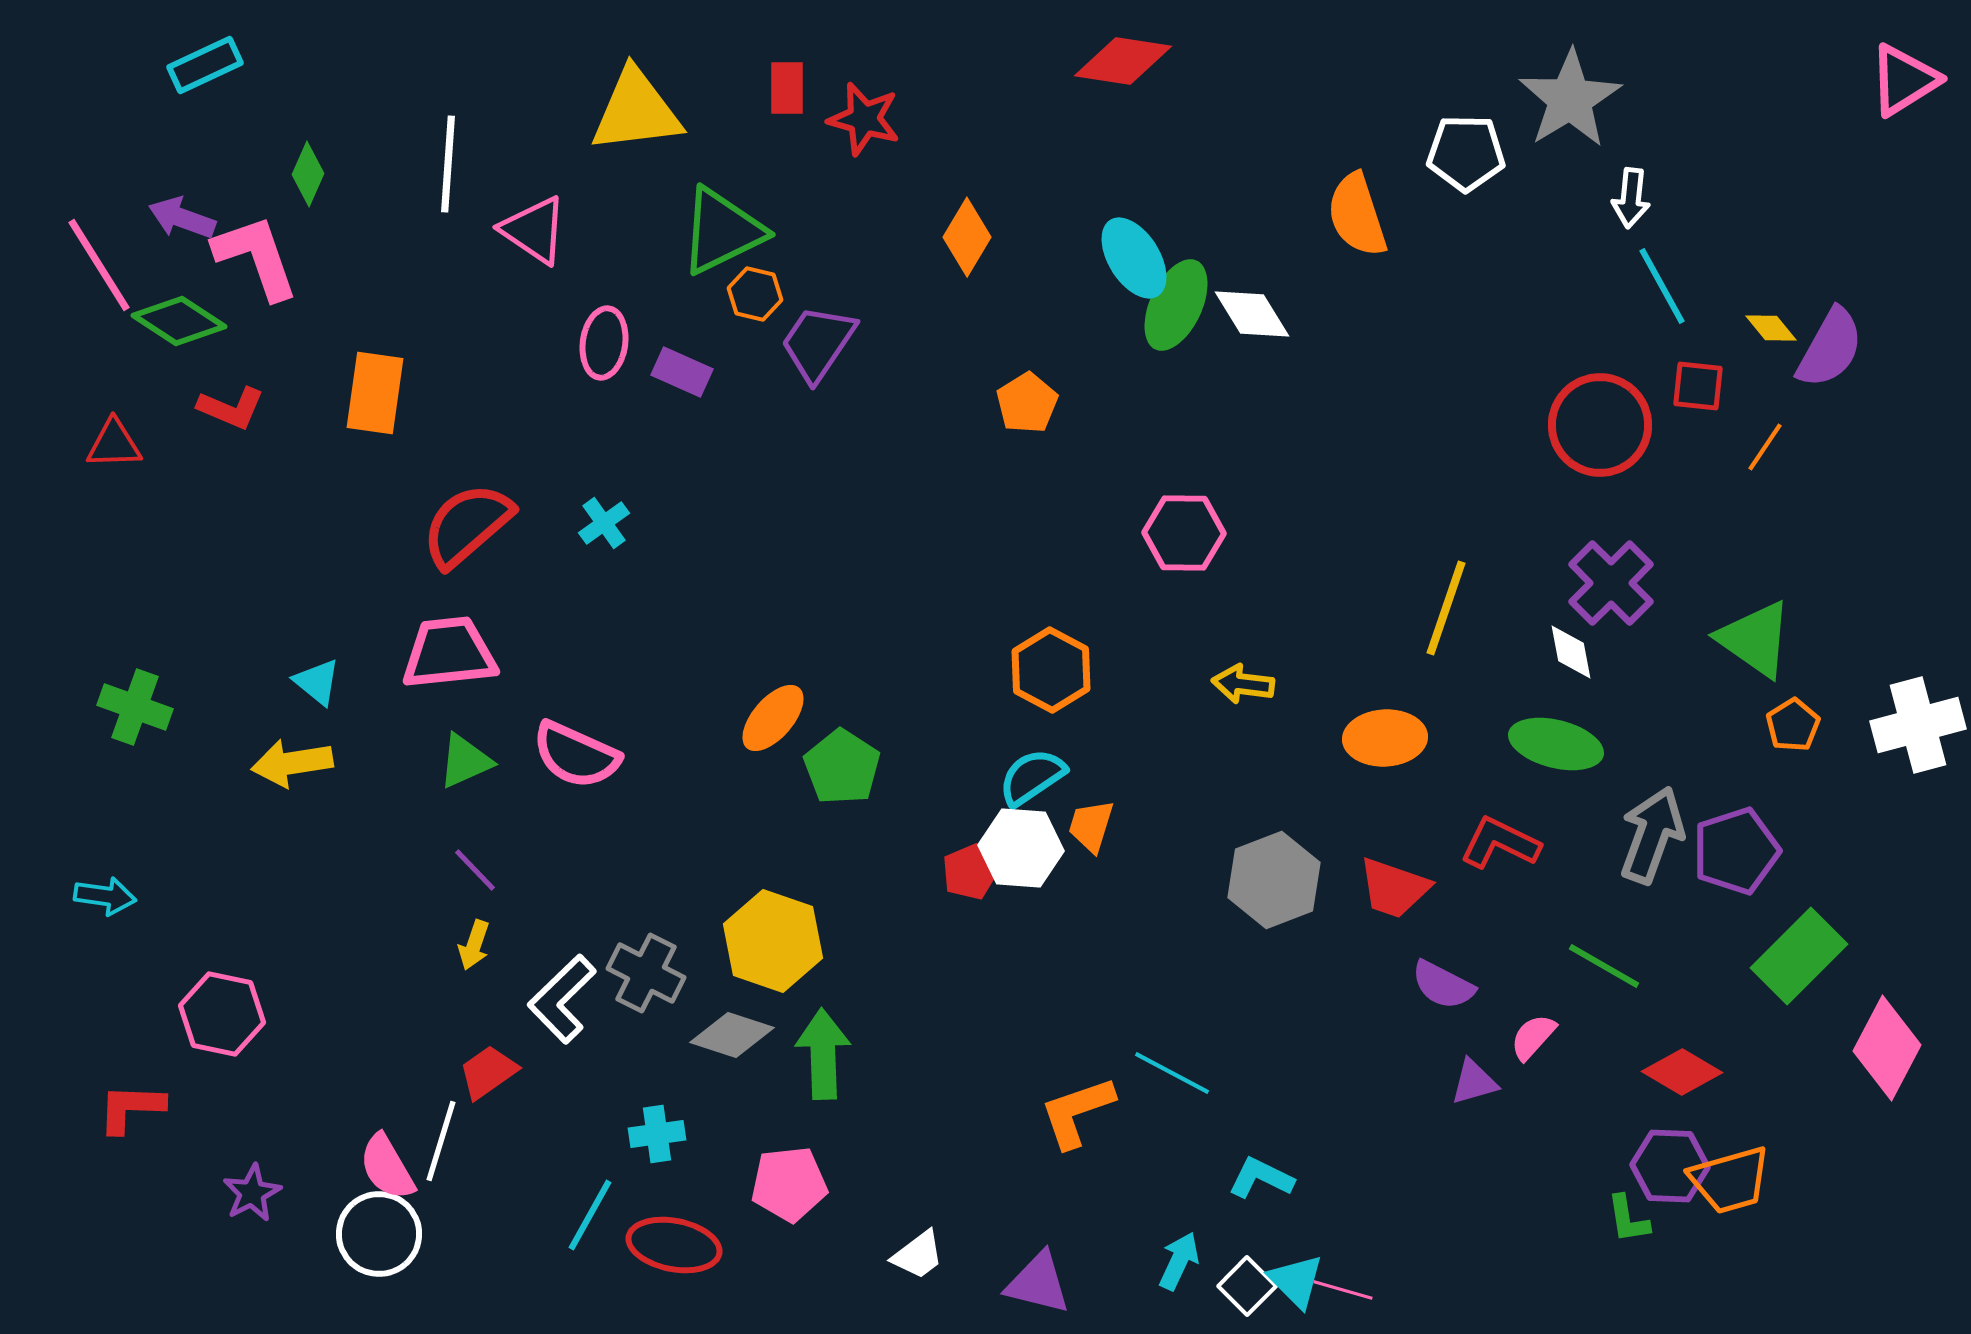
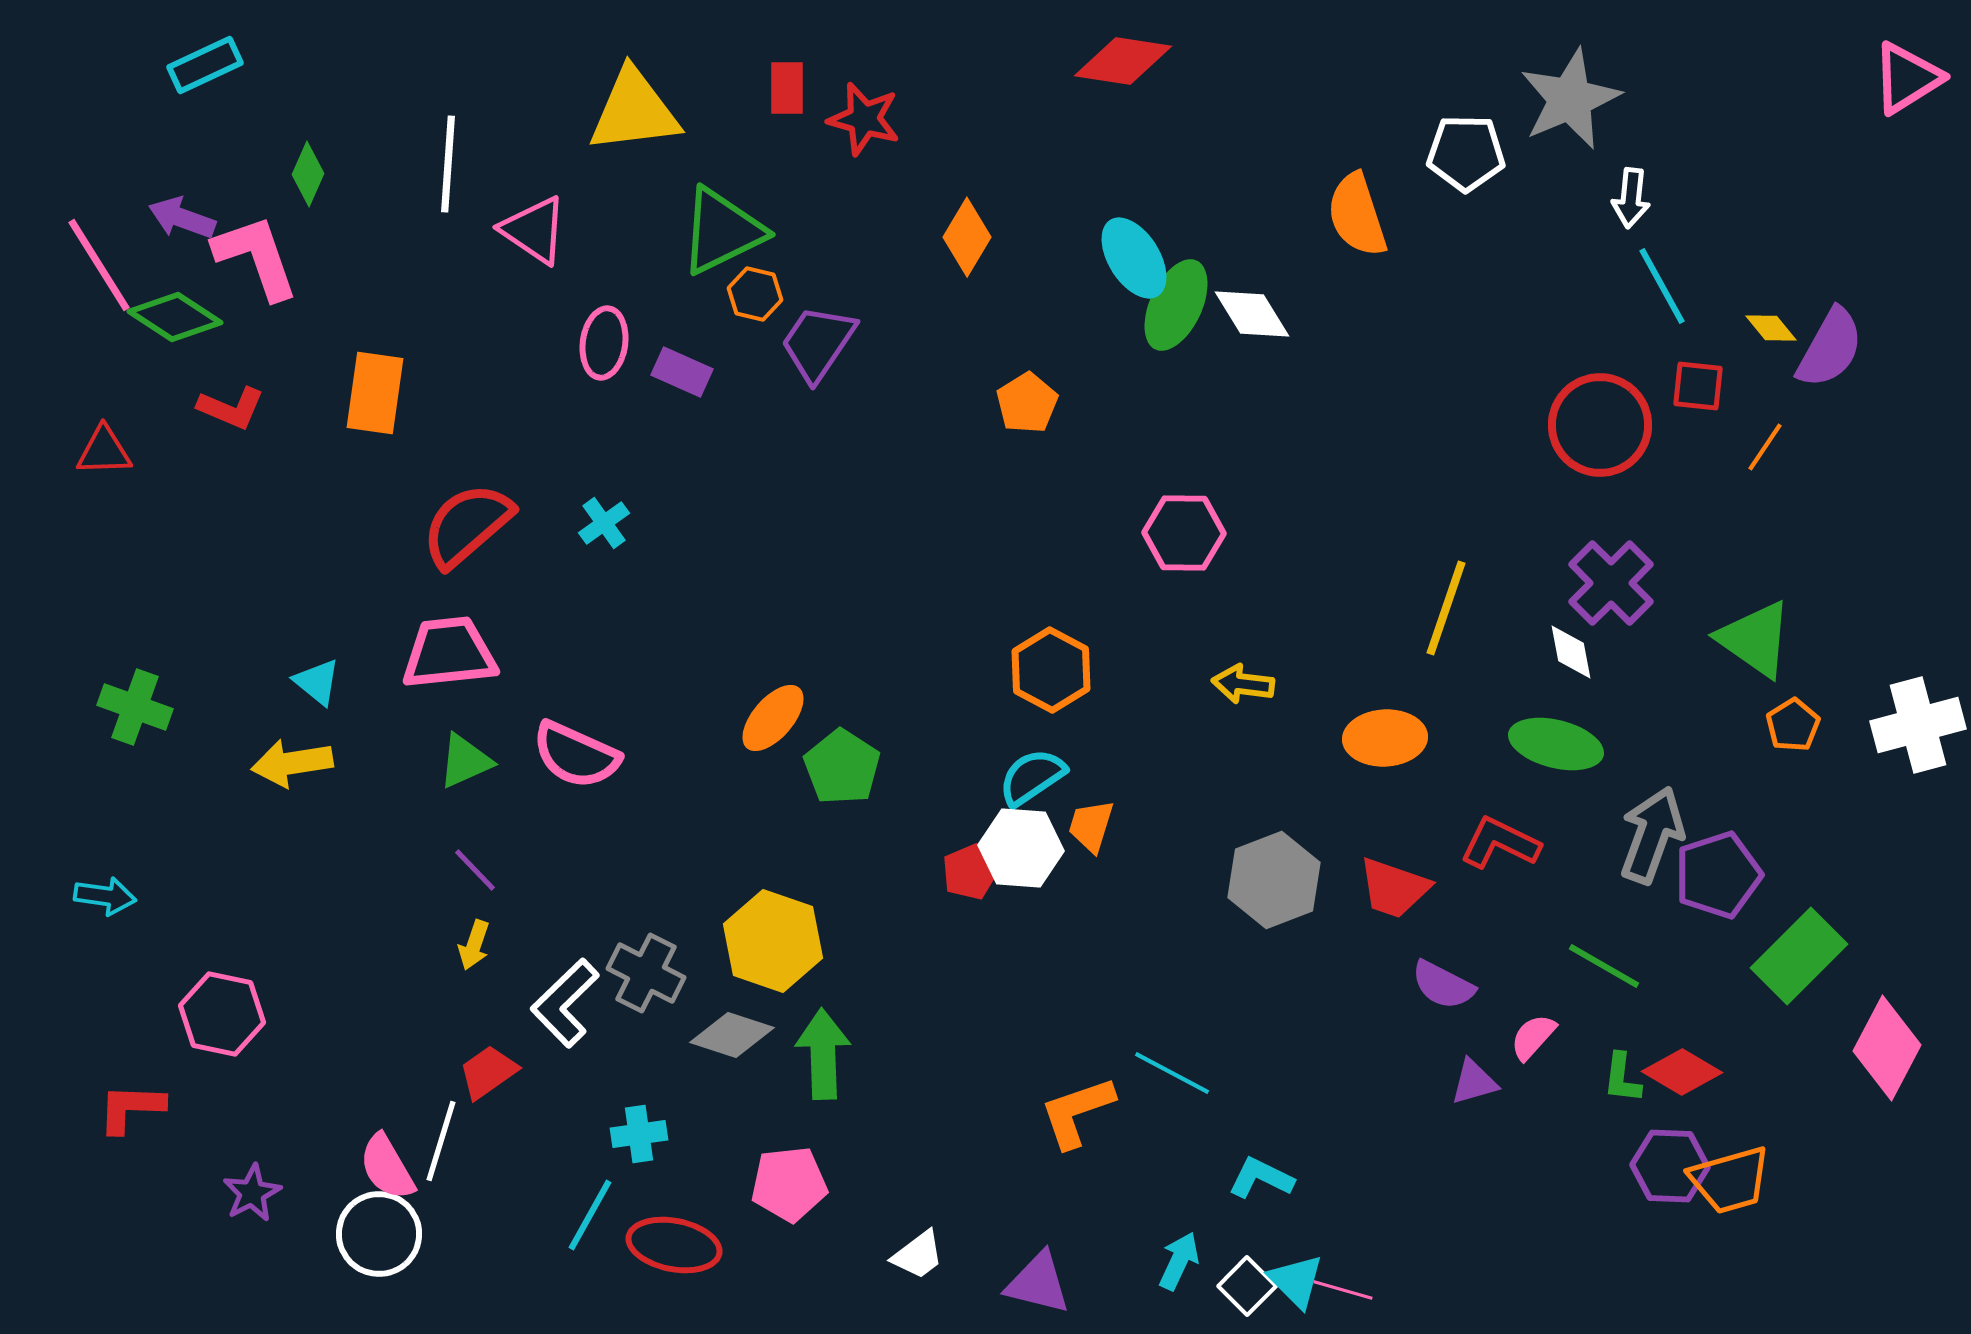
pink triangle at (1904, 80): moved 3 px right, 2 px up
gray star at (1570, 99): rotated 8 degrees clockwise
yellow triangle at (636, 111): moved 2 px left
green diamond at (179, 321): moved 4 px left, 4 px up
red triangle at (114, 444): moved 10 px left, 7 px down
purple pentagon at (1736, 851): moved 18 px left, 24 px down
white L-shape at (562, 999): moved 3 px right, 4 px down
cyan cross at (657, 1134): moved 18 px left
green L-shape at (1628, 1219): moved 6 px left, 141 px up; rotated 16 degrees clockwise
